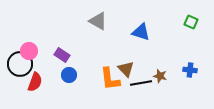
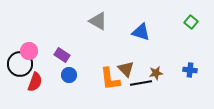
green square: rotated 16 degrees clockwise
brown star: moved 4 px left, 3 px up; rotated 24 degrees counterclockwise
